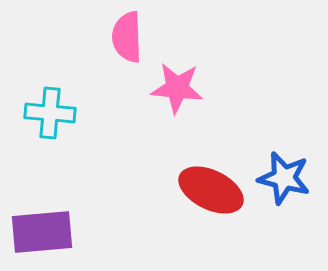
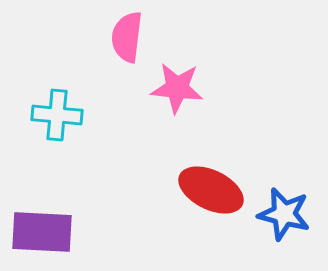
pink semicircle: rotated 9 degrees clockwise
cyan cross: moved 7 px right, 2 px down
blue star: moved 36 px down
purple rectangle: rotated 8 degrees clockwise
